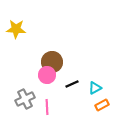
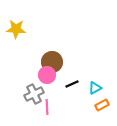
gray cross: moved 9 px right, 5 px up
